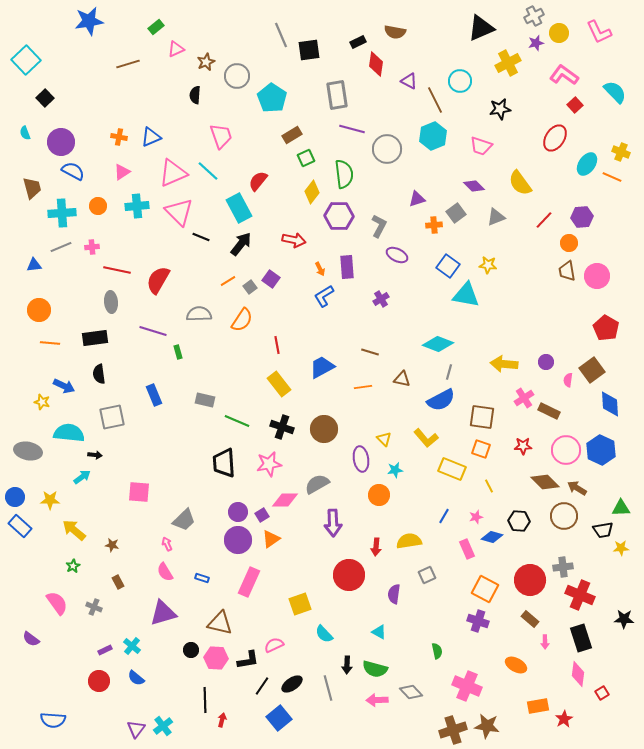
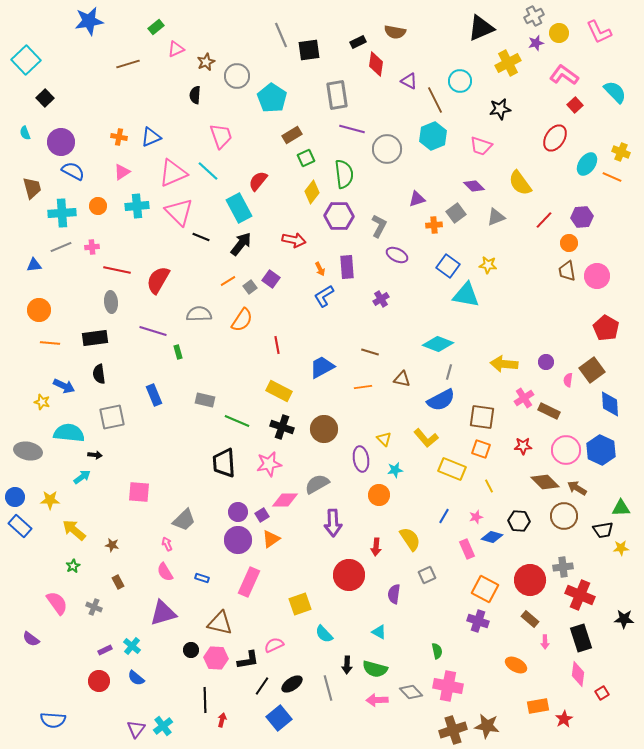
yellow rectangle at (279, 384): moved 7 px down; rotated 25 degrees counterclockwise
yellow semicircle at (409, 541): moved 1 px right, 2 px up; rotated 65 degrees clockwise
pink cross at (467, 686): moved 19 px left; rotated 12 degrees counterclockwise
